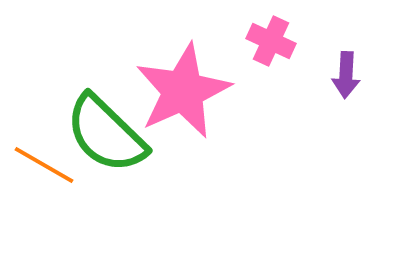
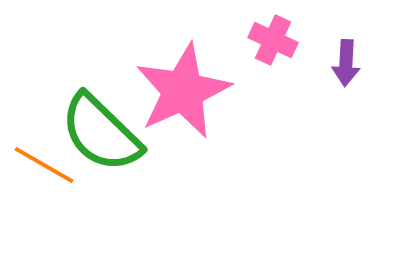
pink cross: moved 2 px right, 1 px up
purple arrow: moved 12 px up
green semicircle: moved 5 px left, 1 px up
